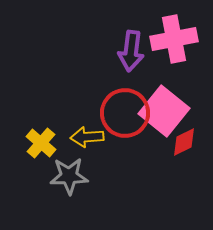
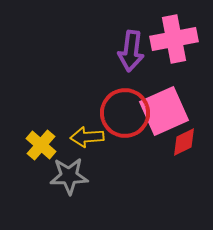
pink square: rotated 27 degrees clockwise
yellow cross: moved 2 px down
